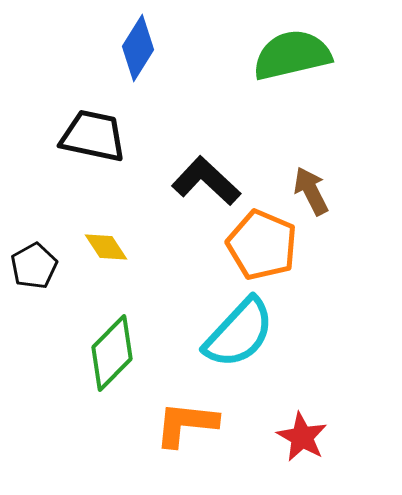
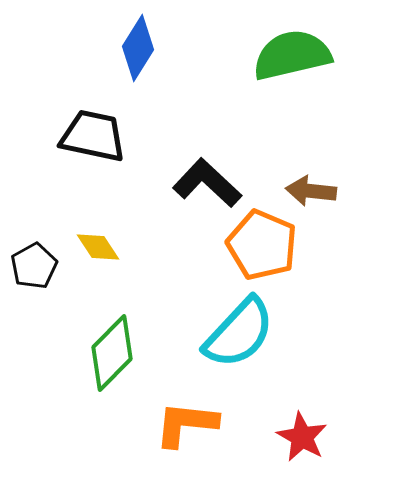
black L-shape: moved 1 px right, 2 px down
brown arrow: rotated 57 degrees counterclockwise
yellow diamond: moved 8 px left
